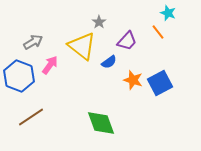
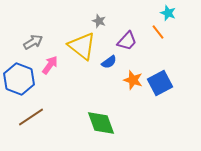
gray star: moved 1 px up; rotated 16 degrees counterclockwise
blue hexagon: moved 3 px down
